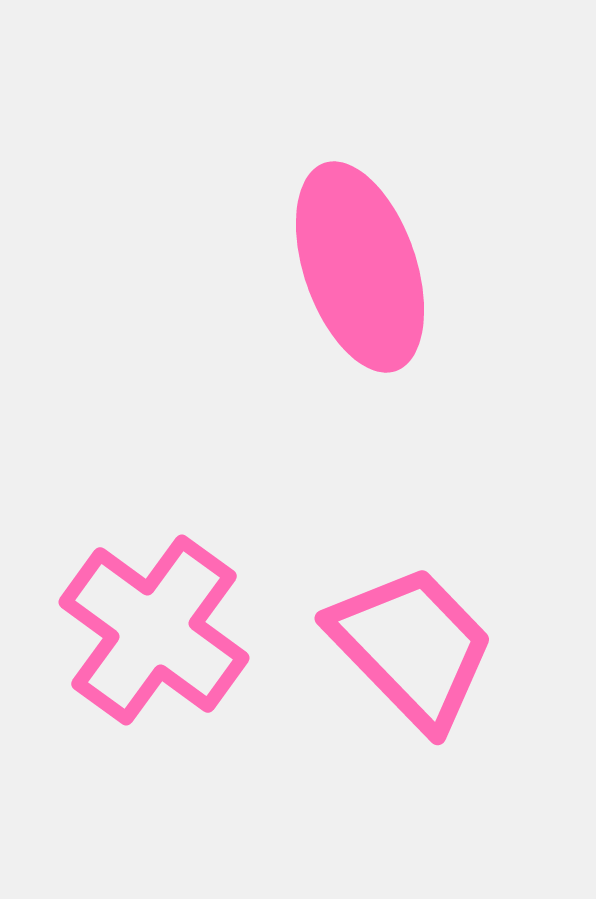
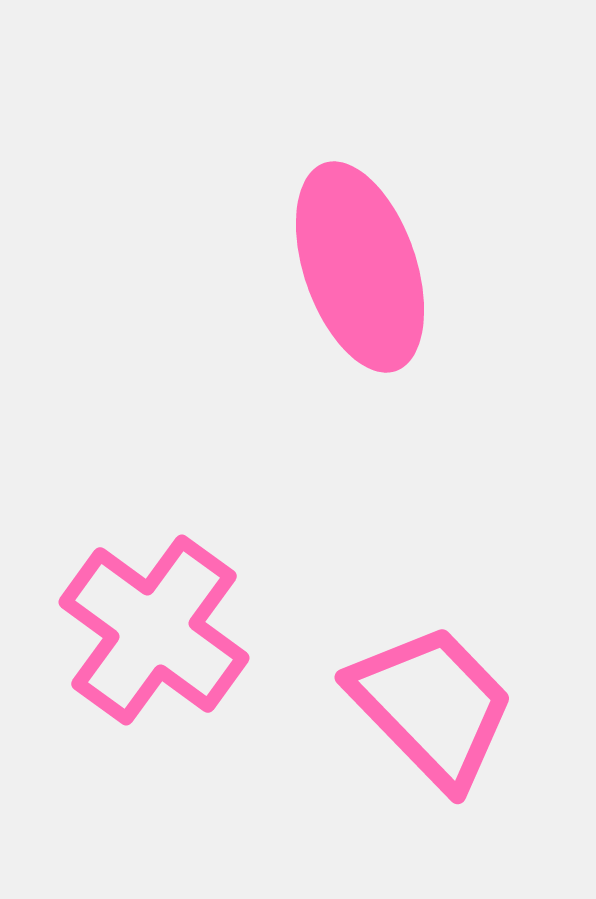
pink trapezoid: moved 20 px right, 59 px down
